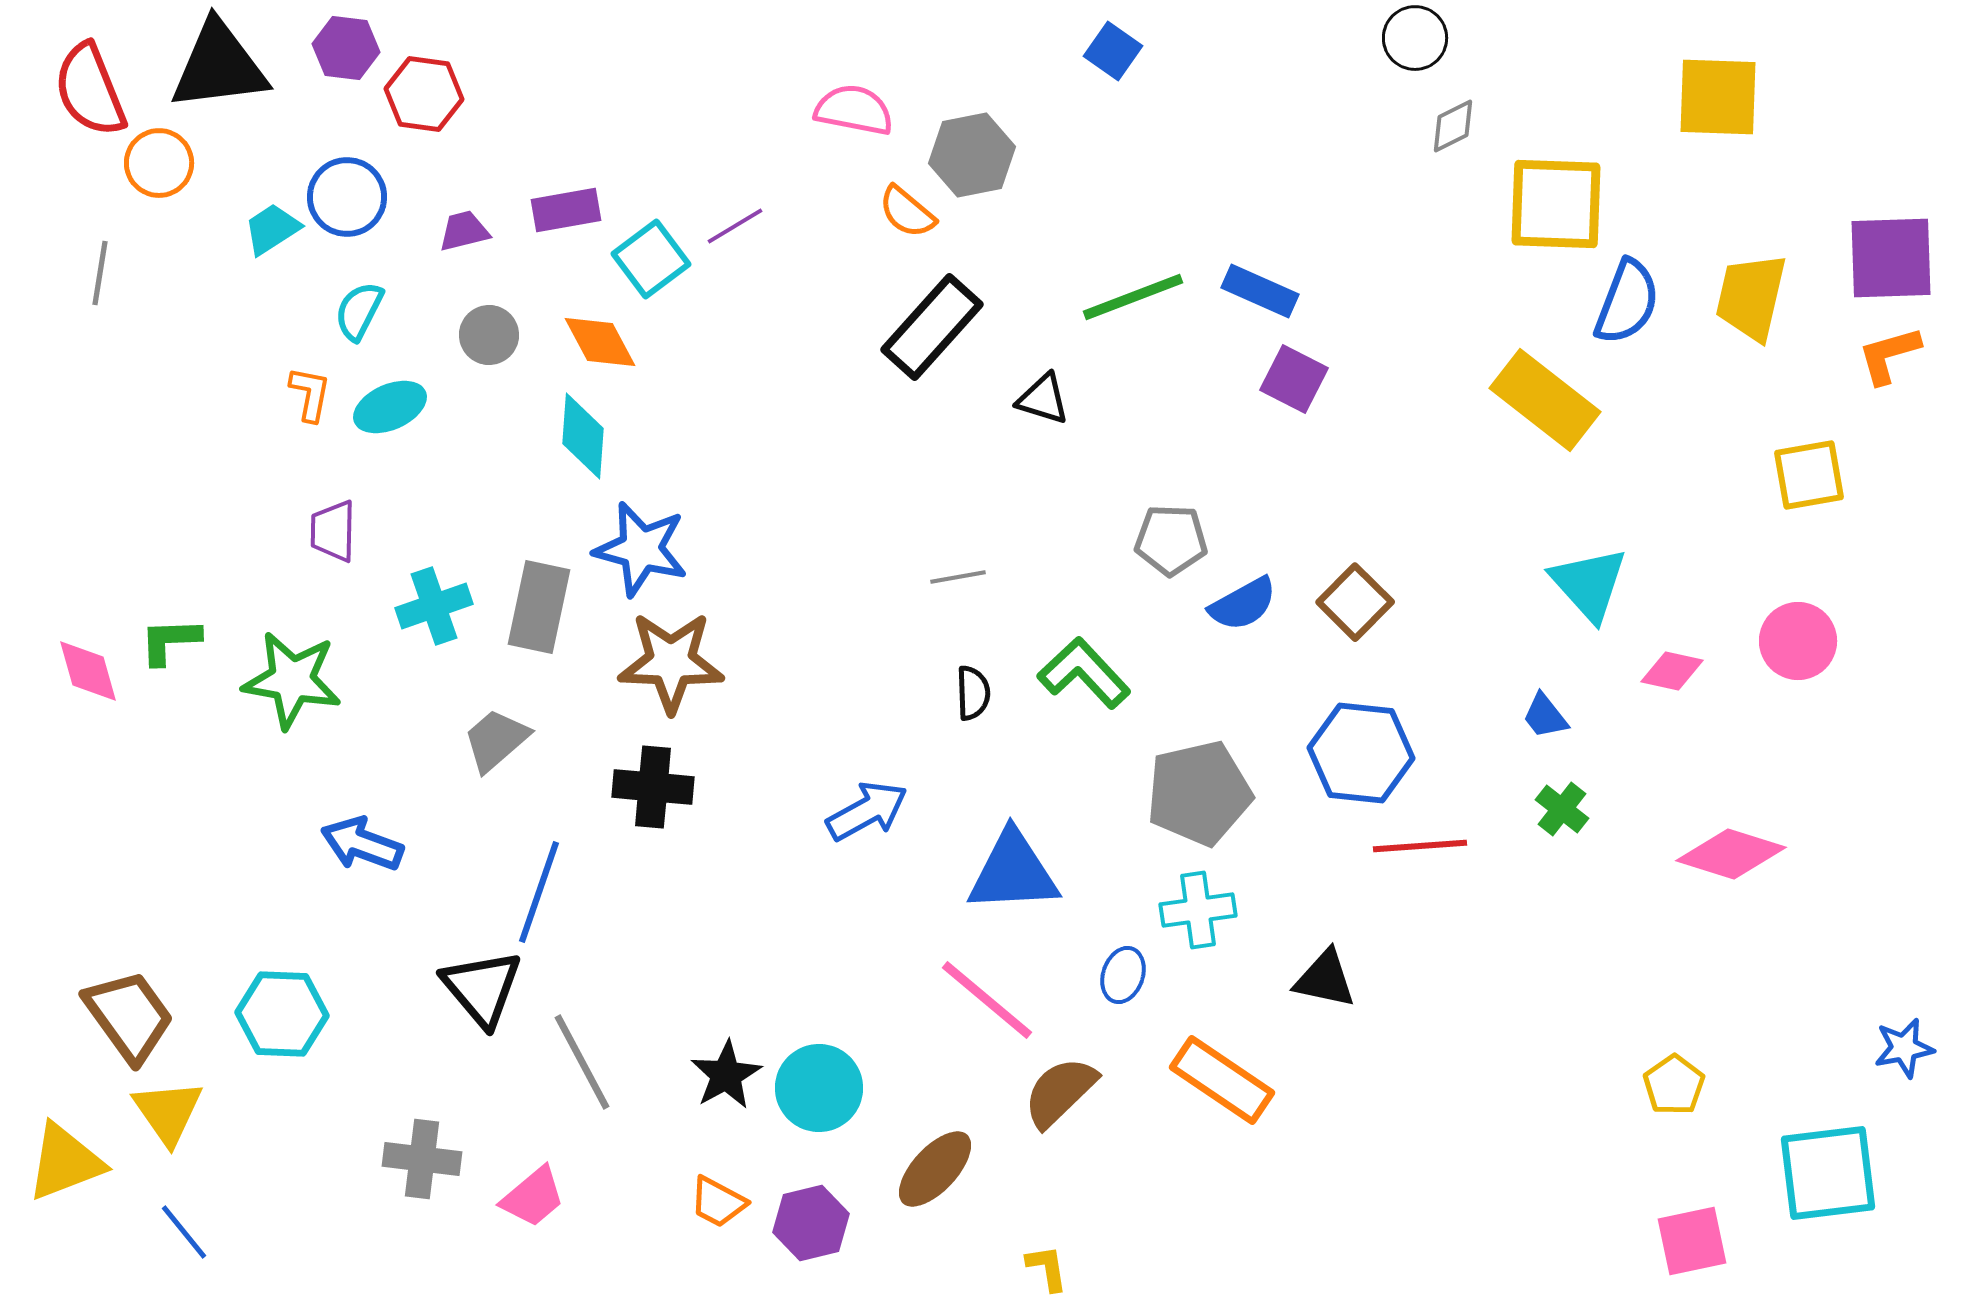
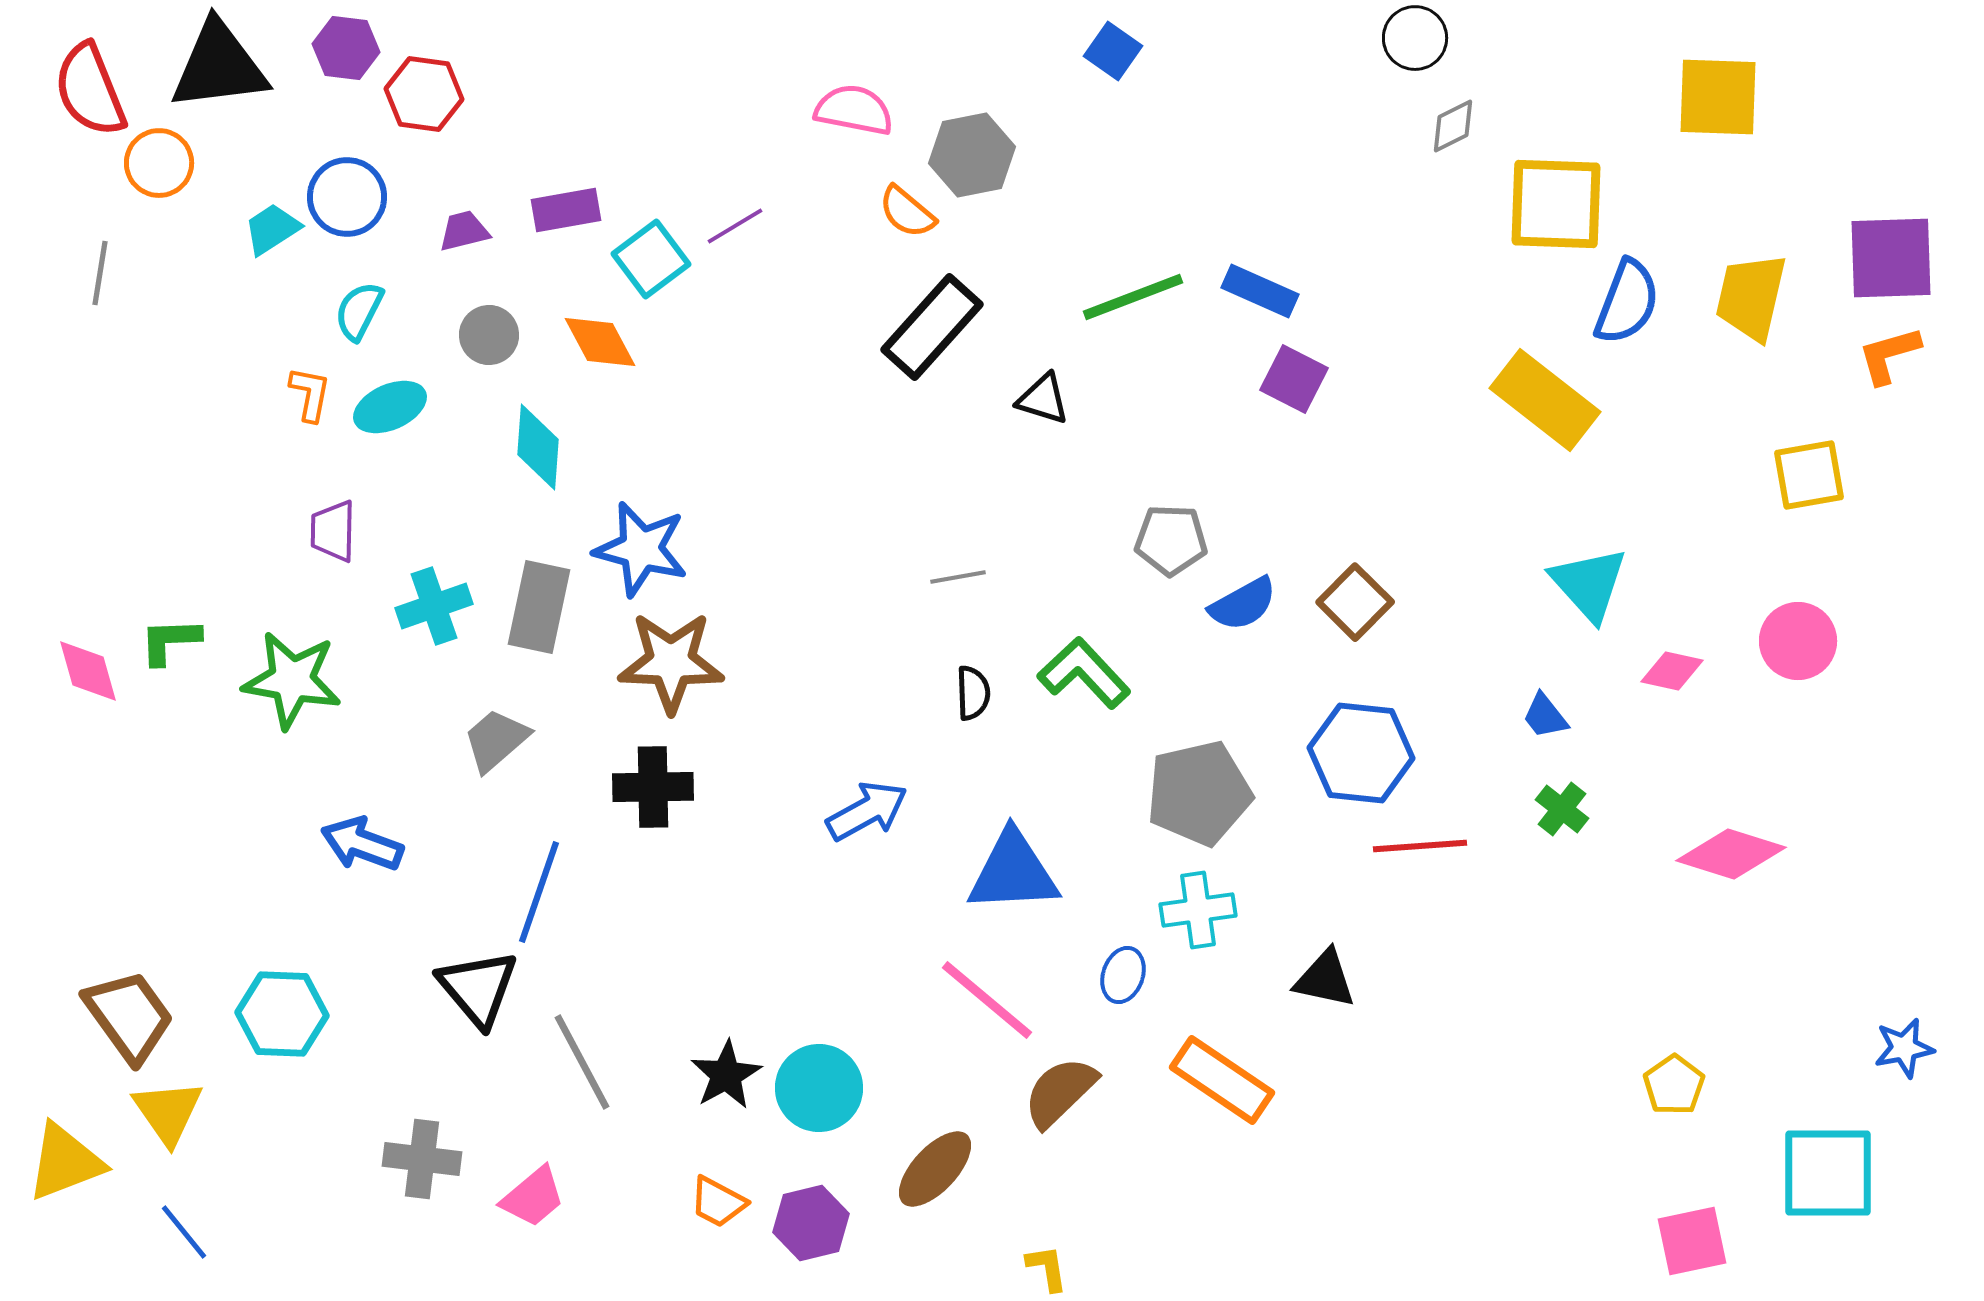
cyan diamond at (583, 436): moved 45 px left, 11 px down
black cross at (653, 787): rotated 6 degrees counterclockwise
black triangle at (482, 988): moved 4 px left
cyan square at (1828, 1173): rotated 7 degrees clockwise
